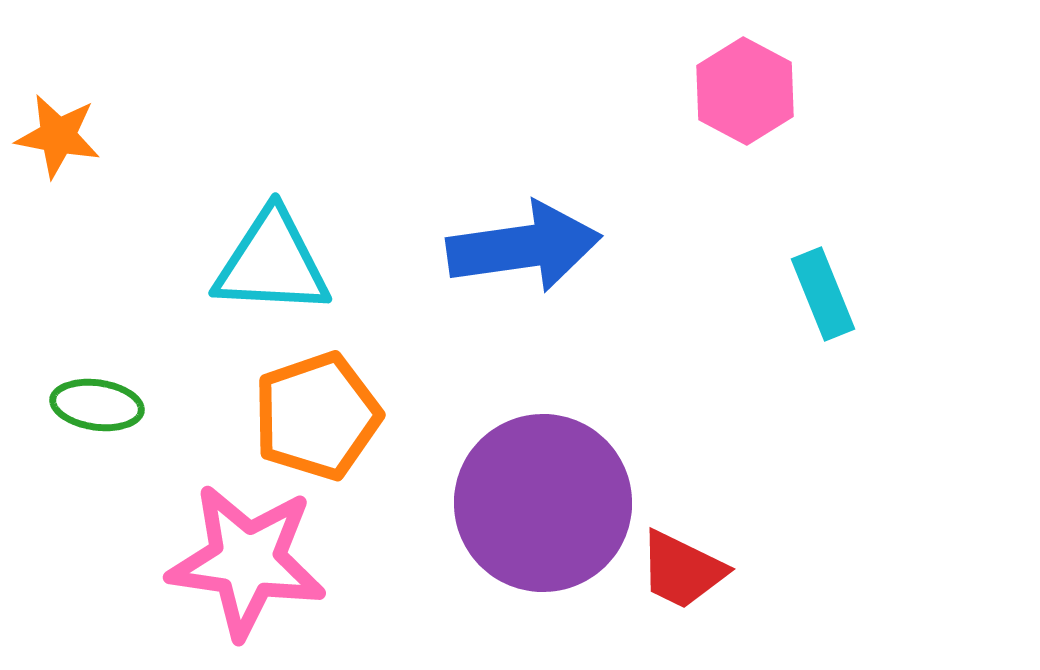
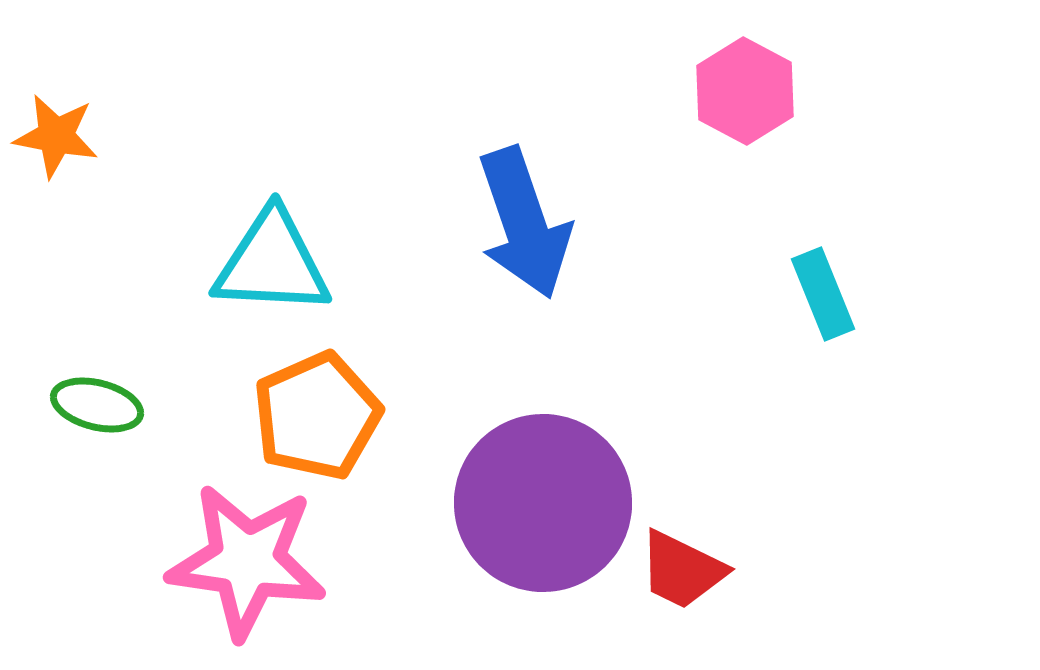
orange star: moved 2 px left
blue arrow: moved 24 px up; rotated 79 degrees clockwise
green ellipse: rotated 6 degrees clockwise
orange pentagon: rotated 5 degrees counterclockwise
